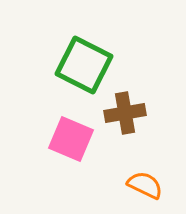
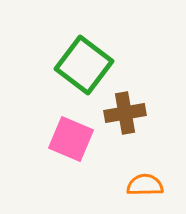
green square: rotated 10 degrees clockwise
orange semicircle: rotated 27 degrees counterclockwise
